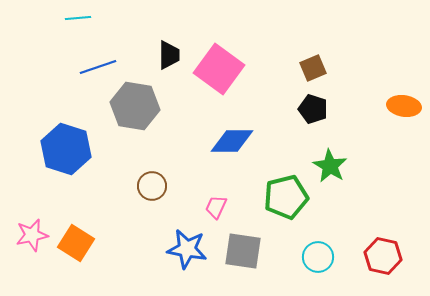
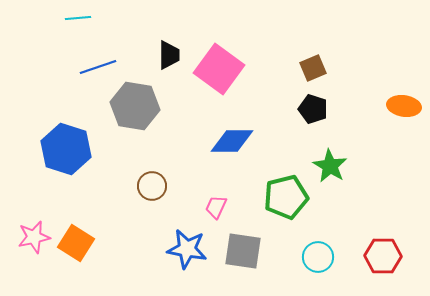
pink star: moved 2 px right, 2 px down
red hexagon: rotated 12 degrees counterclockwise
